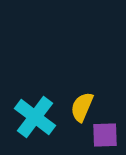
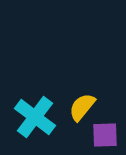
yellow semicircle: rotated 16 degrees clockwise
